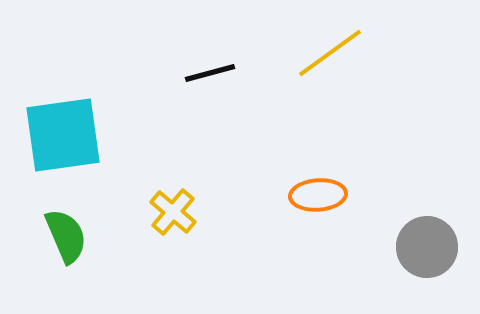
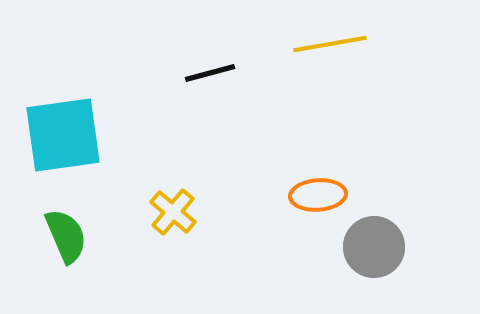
yellow line: moved 9 px up; rotated 26 degrees clockwise
gray circle: moved 53 px left
